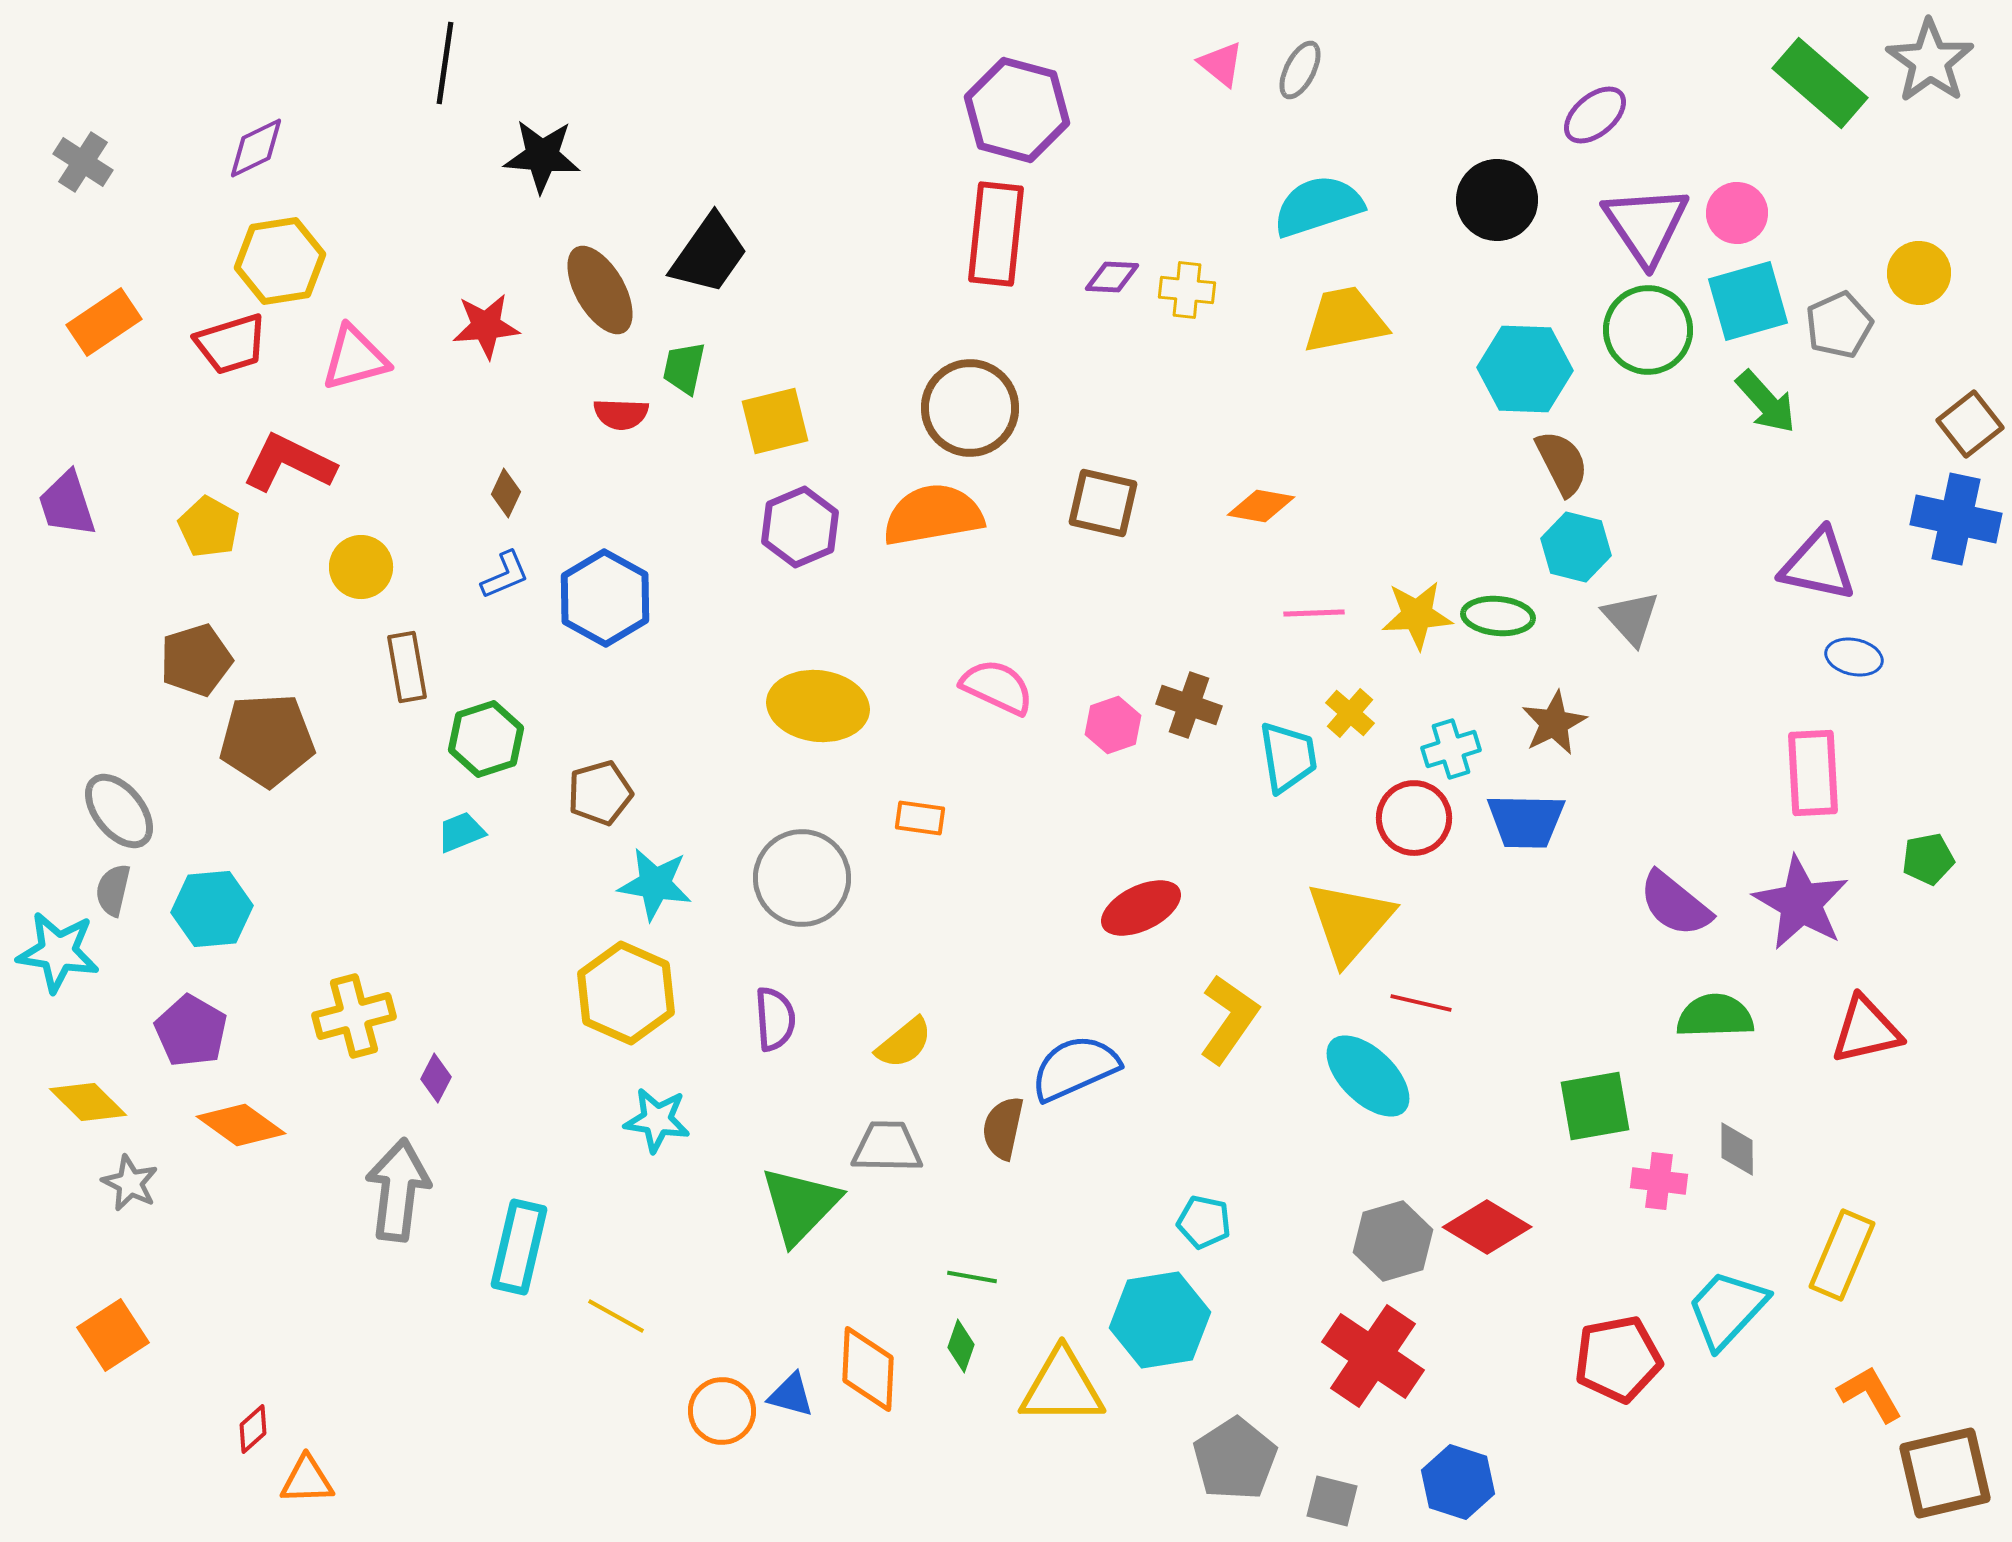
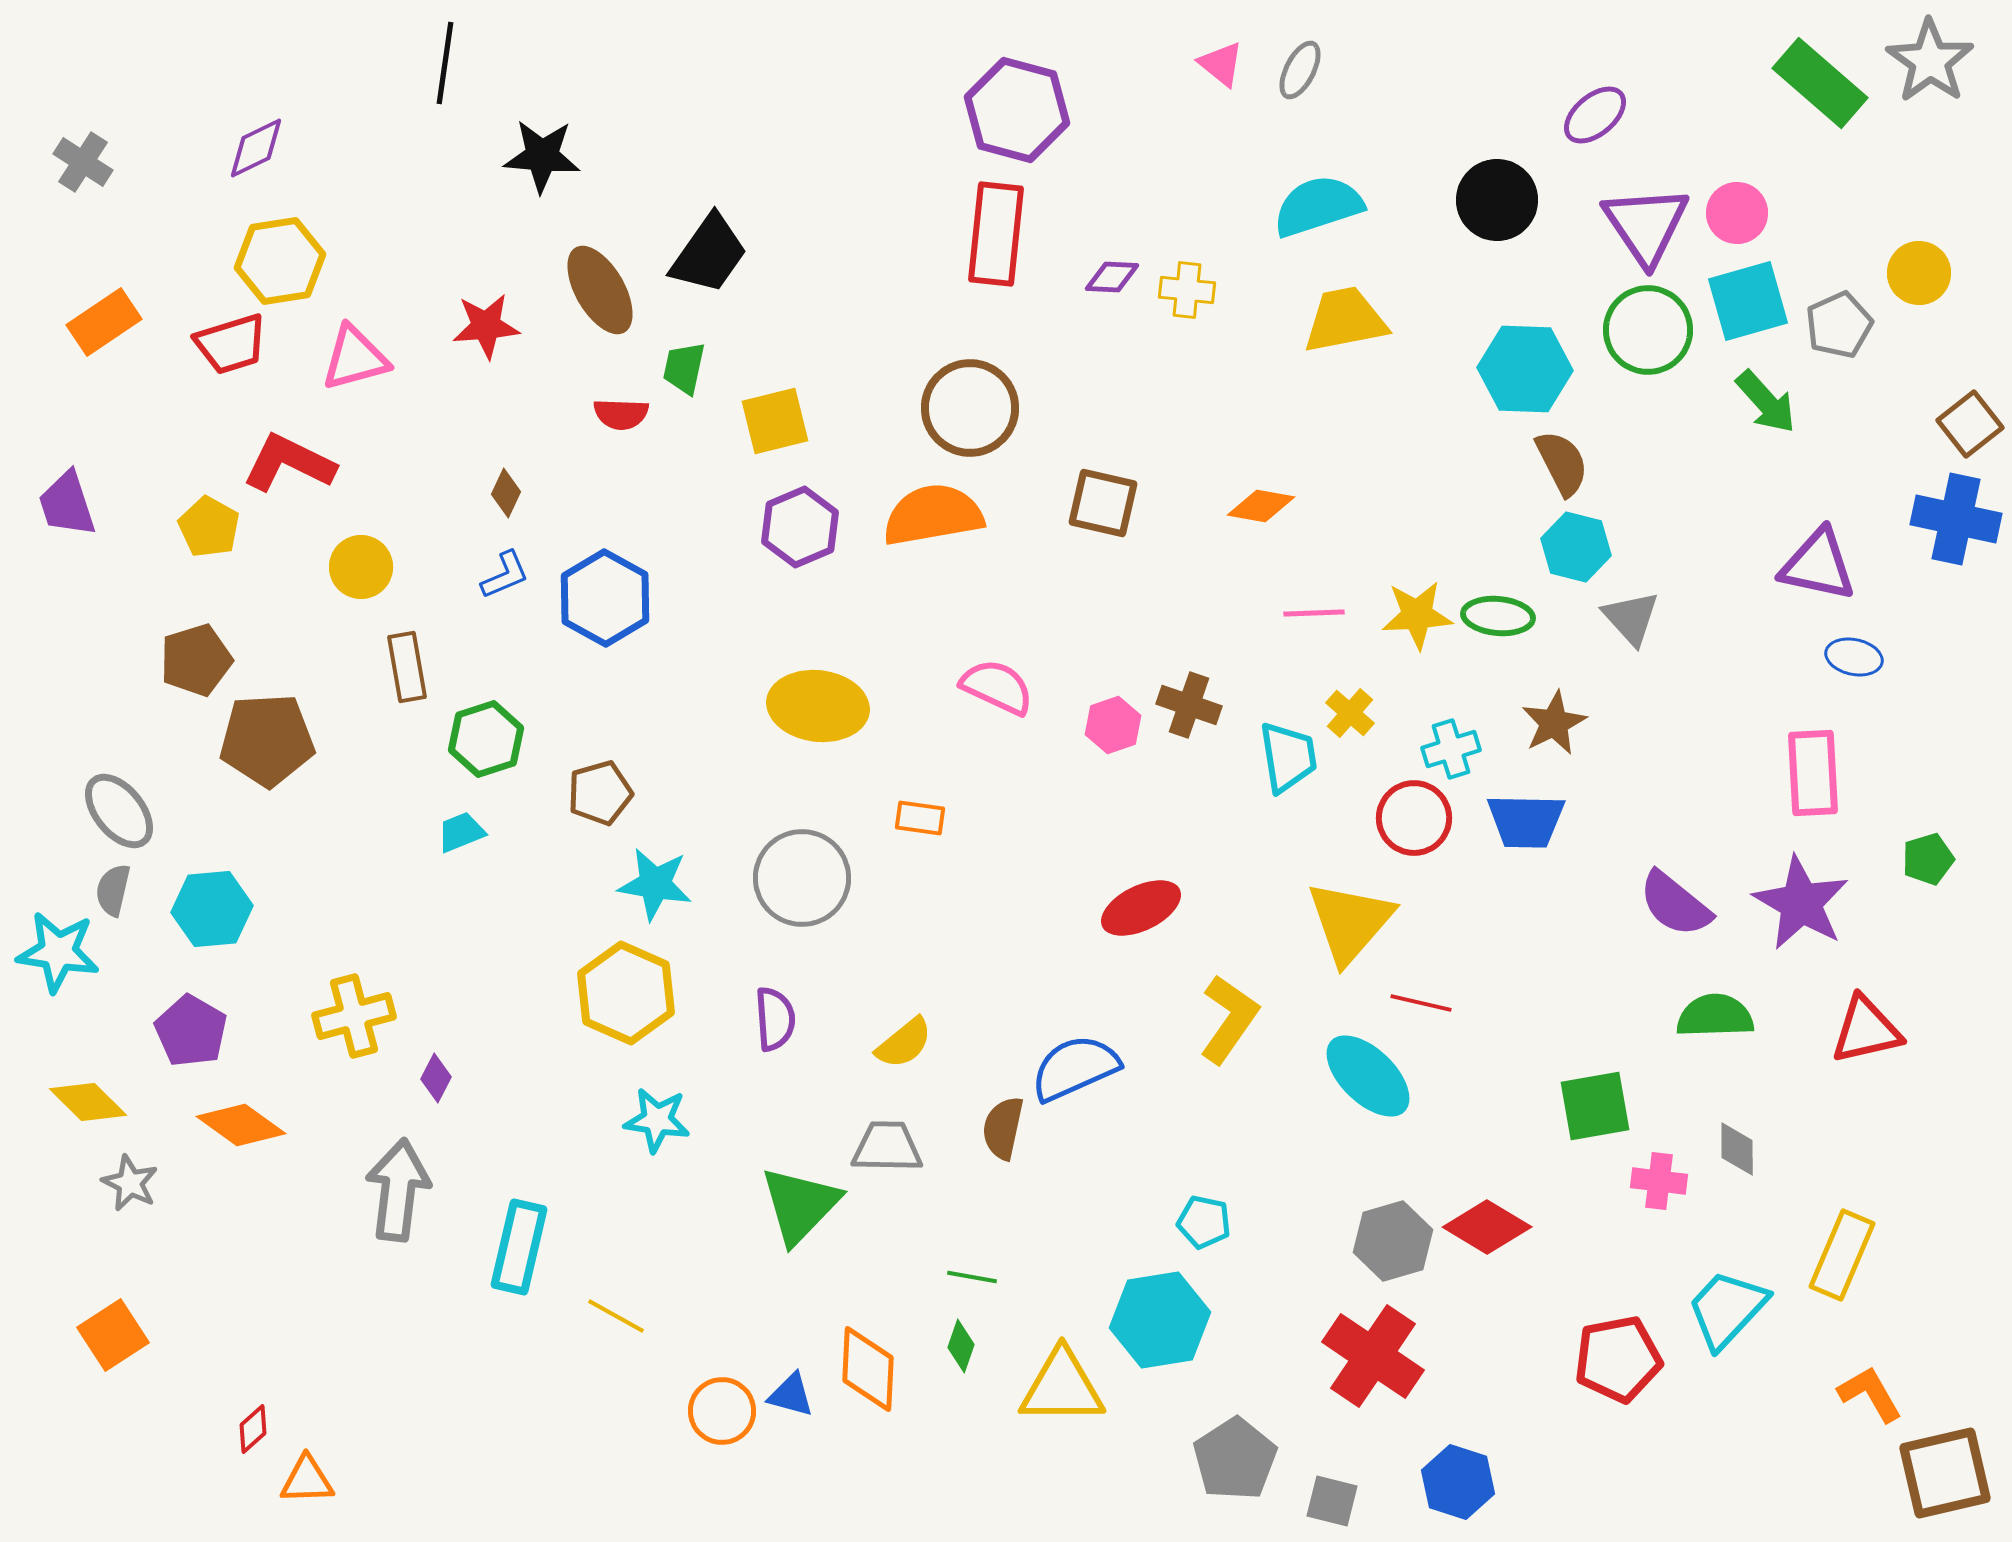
green pentagon at (1928, 859): rotated 6 degrees counterclockwise
